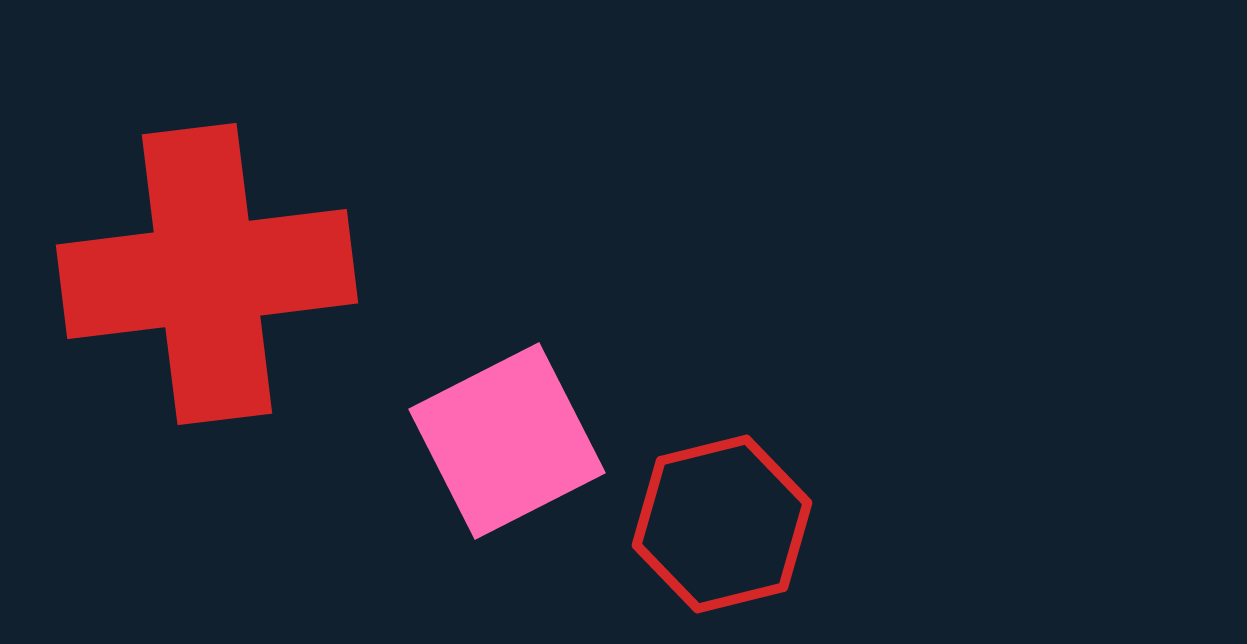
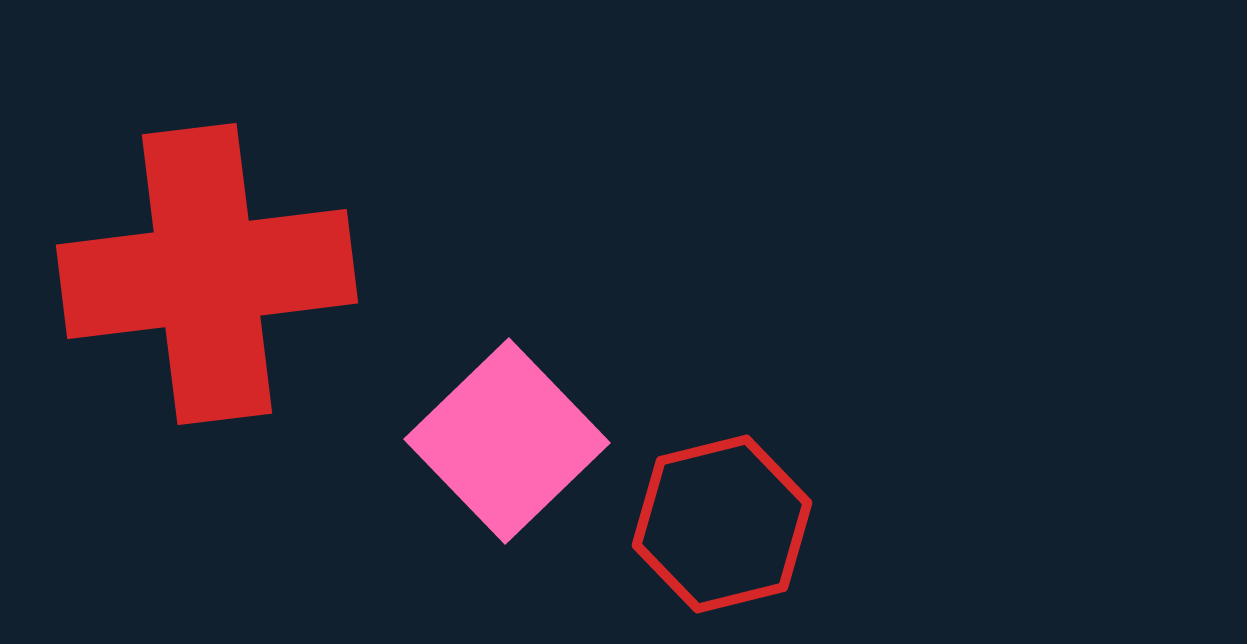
pink square: rotated 17 degrees counterclockwise
